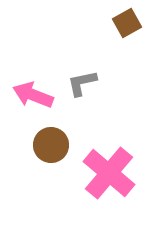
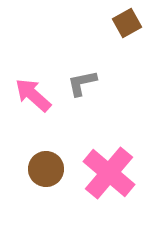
pink arrow: rotated 21 degrees clockwise
brown circle: moved 5 px left, 24 px down
